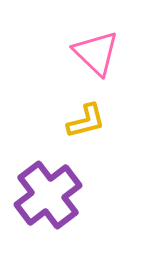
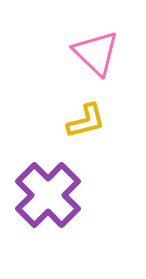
purple cross: rotated 8 degrees counterclockwise
